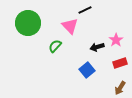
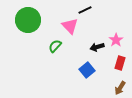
green circle: moved 3 px up
red rectangle: rotated 56 degrees counterclockwise
